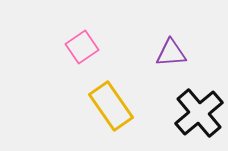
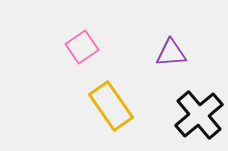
black cross: moved 2 px down
